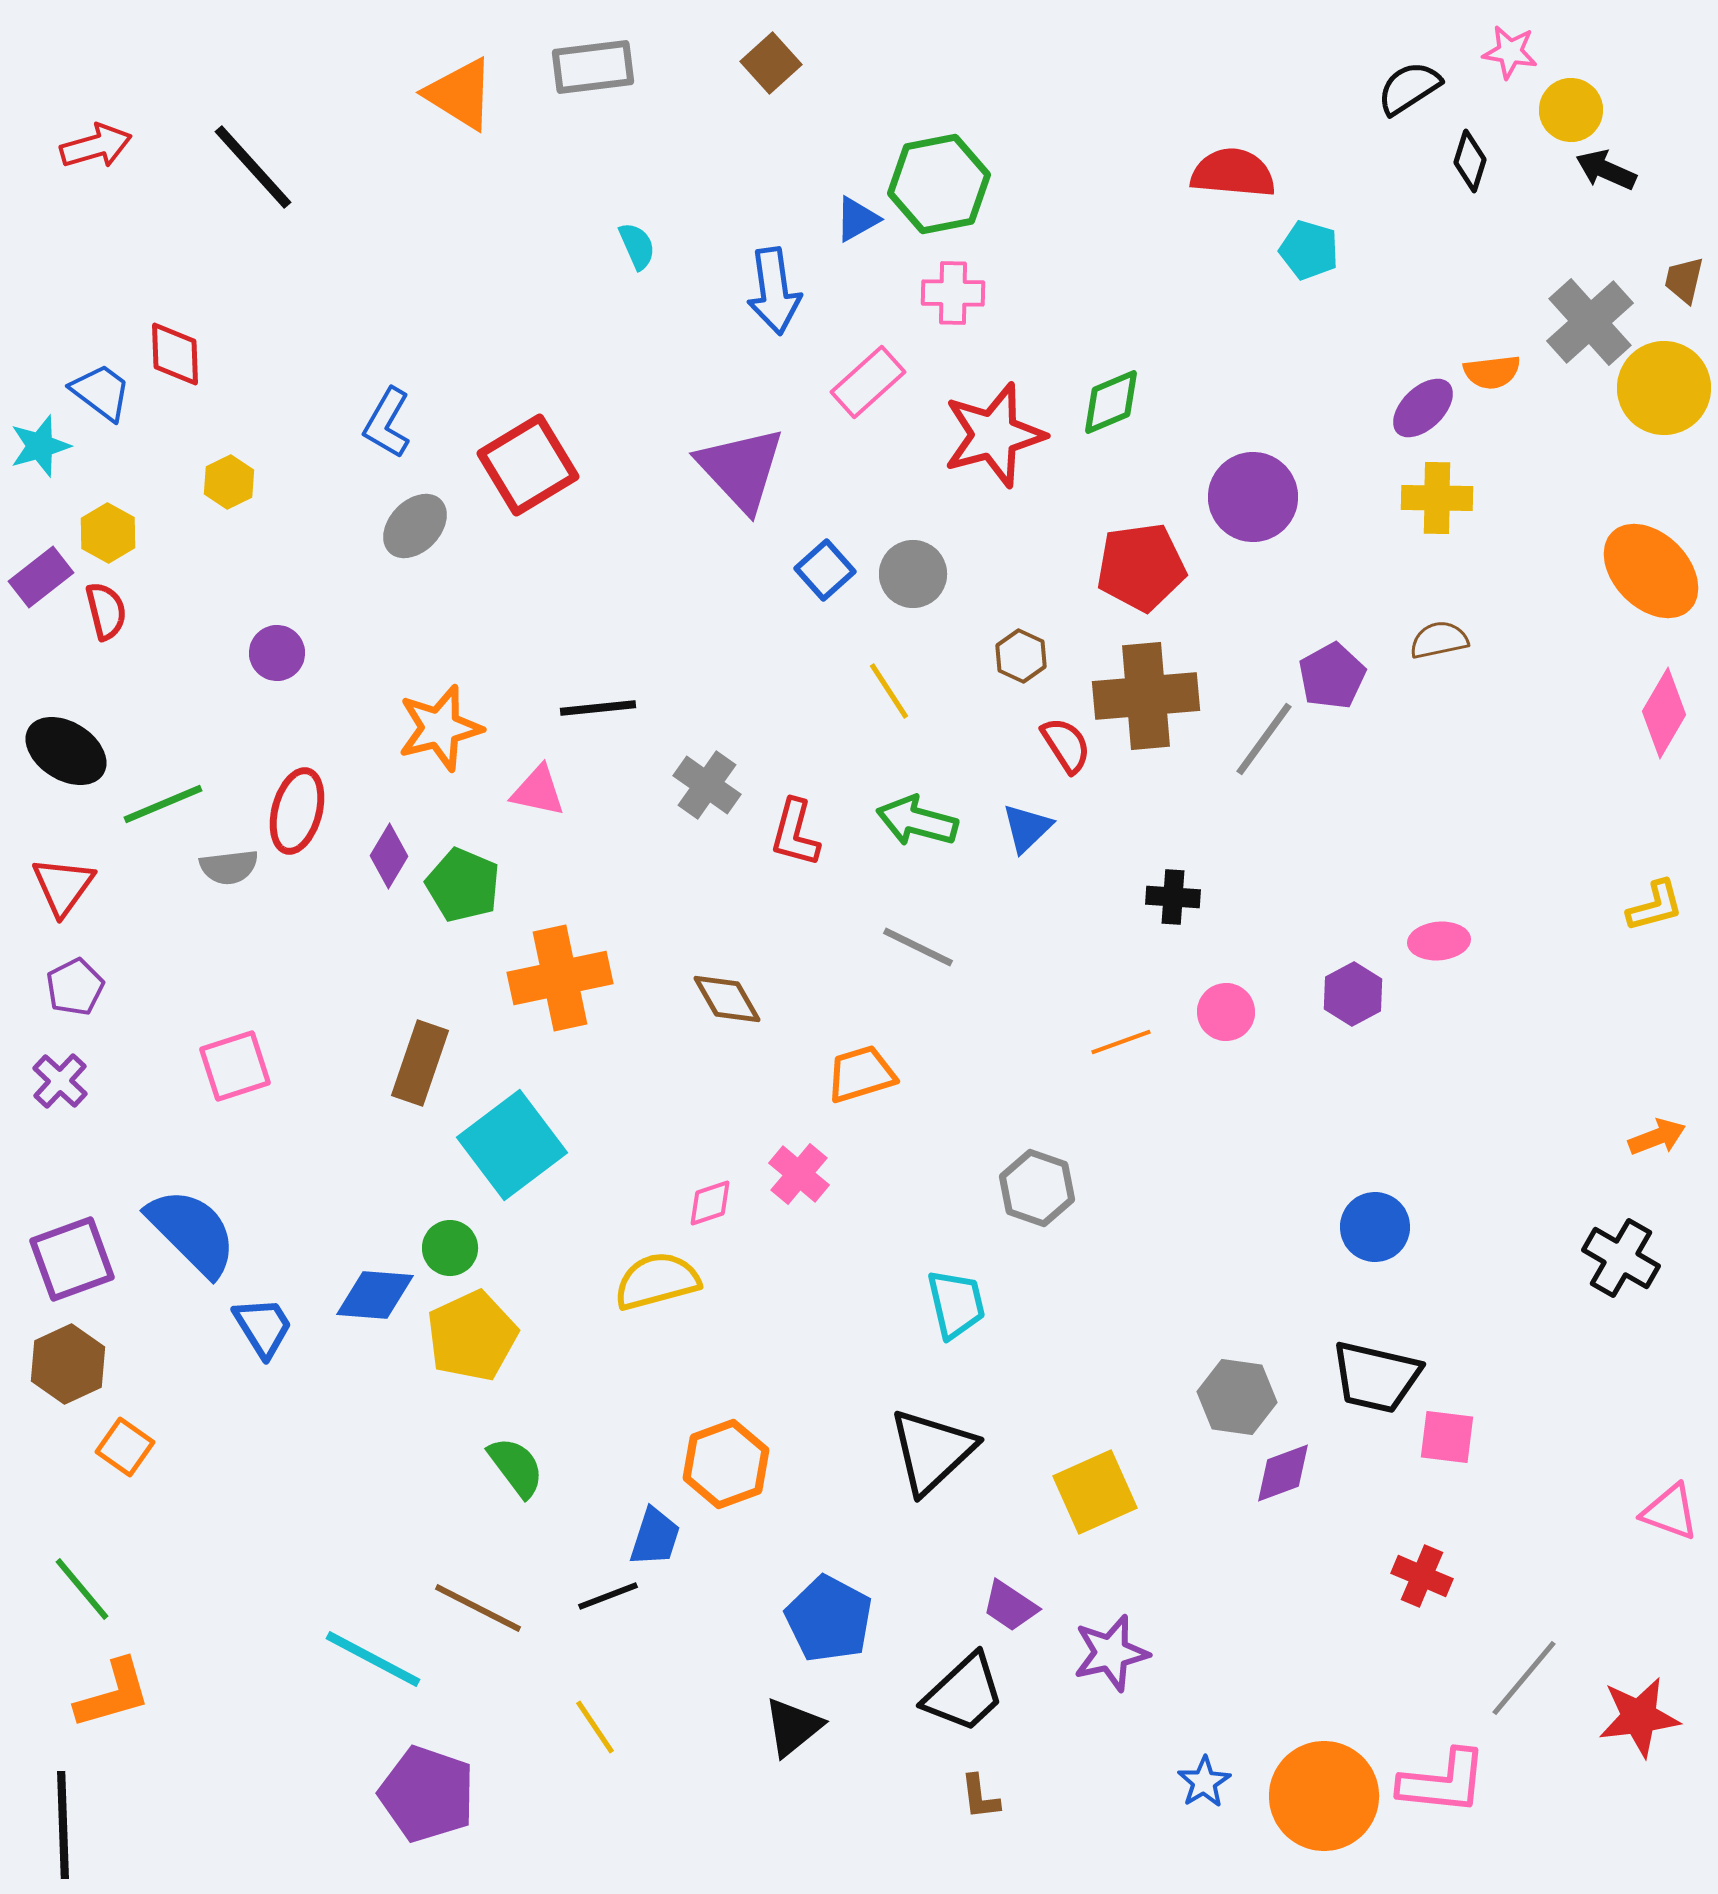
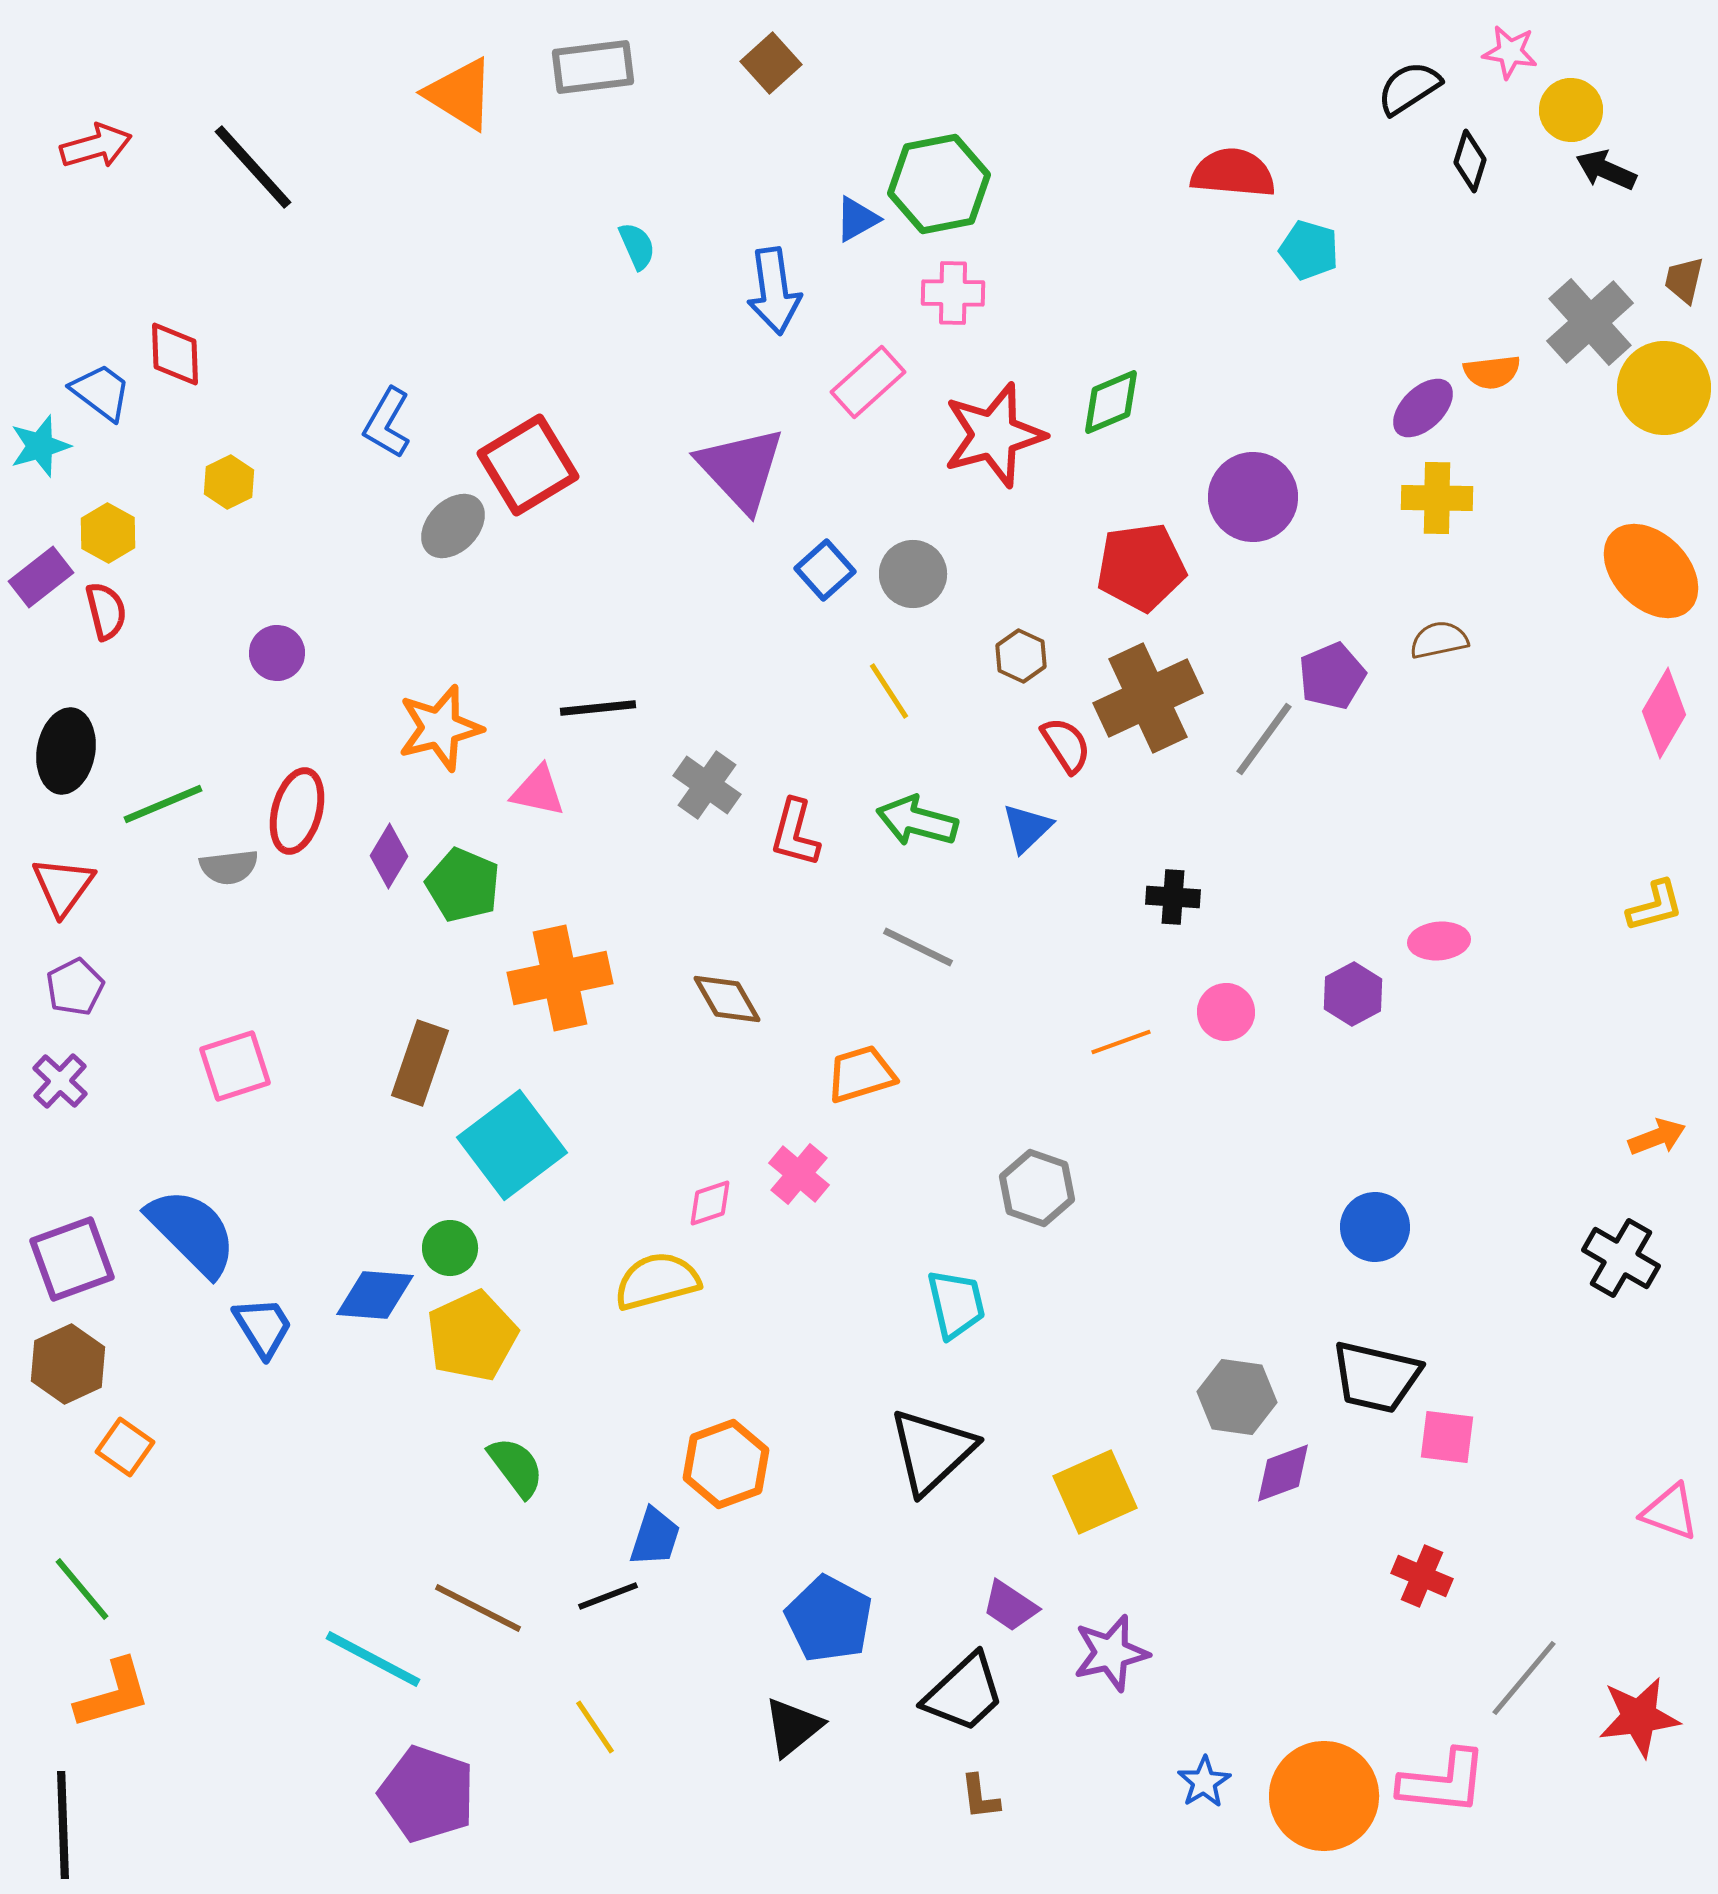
gray ellipse at (415, 526): moved 38 px right
purple pentagon at (1332, 676): rotated 6 degrees clockwise
brown cross at (1146, 696): moved 2 px right, 2 px down; rotated 20 degrees counterclockwise
black ellipse at (66, 751): rotated 68 degrees clockwise
